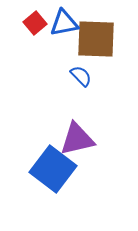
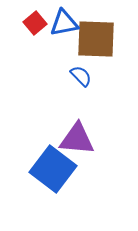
purple triangle: rotated 18 degrees clockwise
